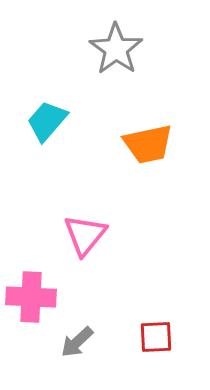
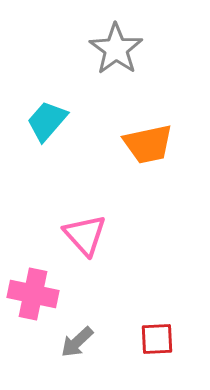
pink triangle: rotated 21 degrees counterclockwise
pink cross: moved 2 px right, 3 px up; rotated 9 degrees clockwise
red square: moved 1 px right, 2 px down
